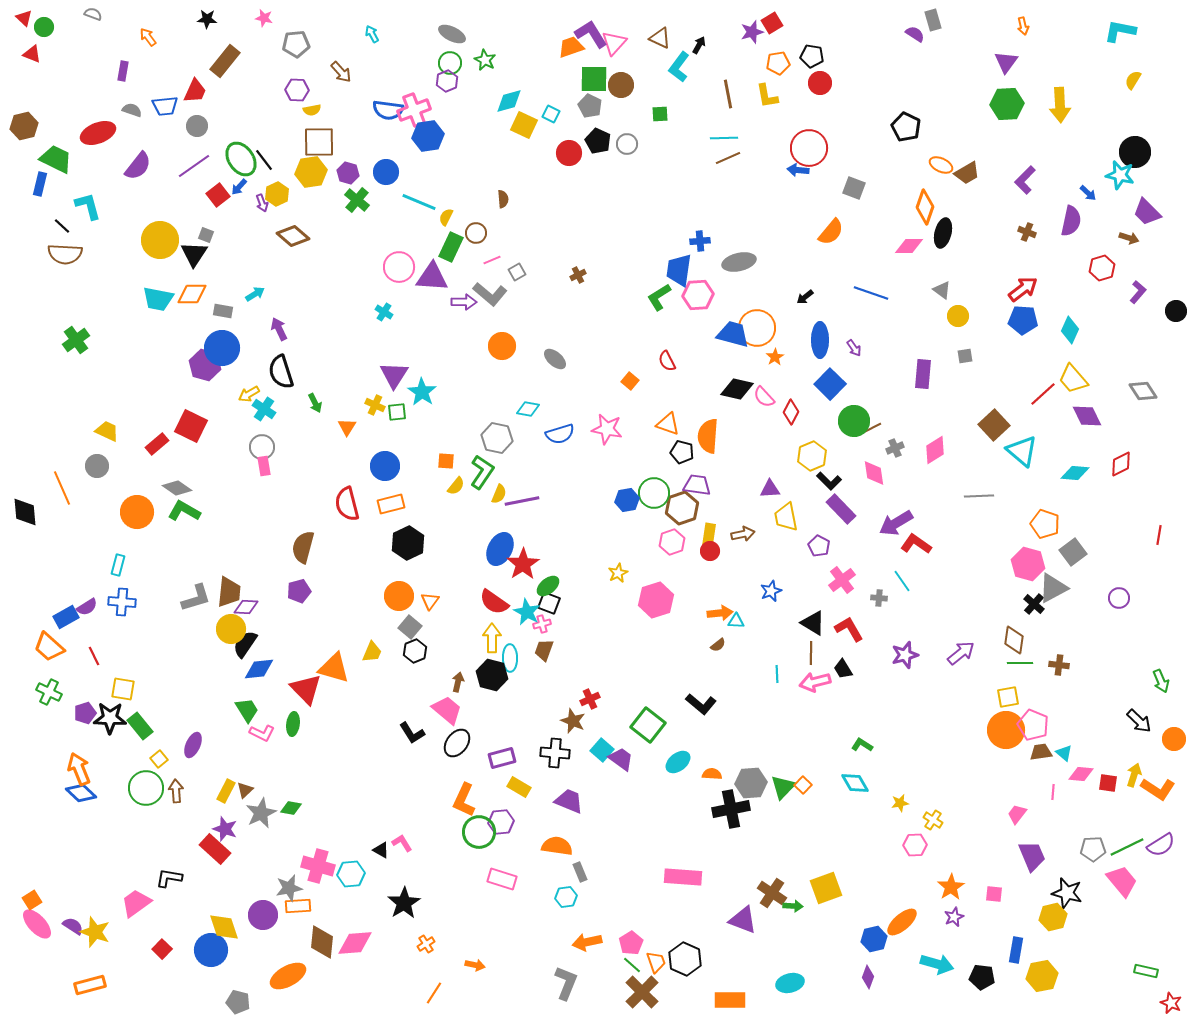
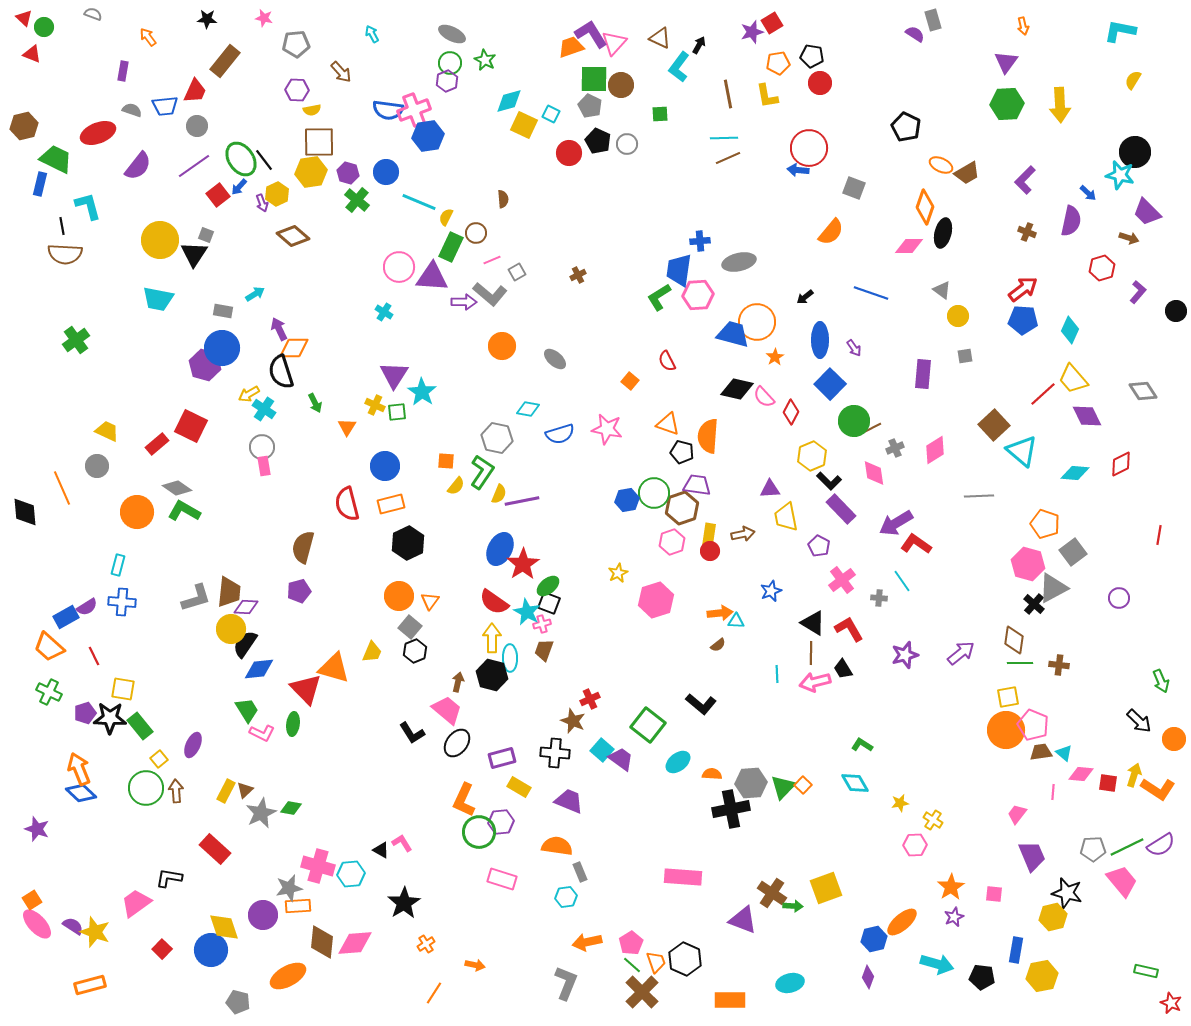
black line at (62, 226): rotated 36 degrees clockwise
orange diamond at (192, 294): moved 102 px right, 54 px down
orange circle at (757, 328): moved 6 px up
purple star at (225, 829): moved 188 px left
